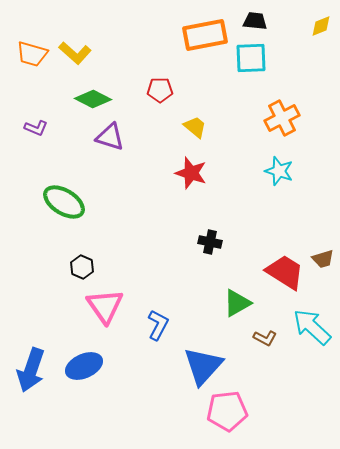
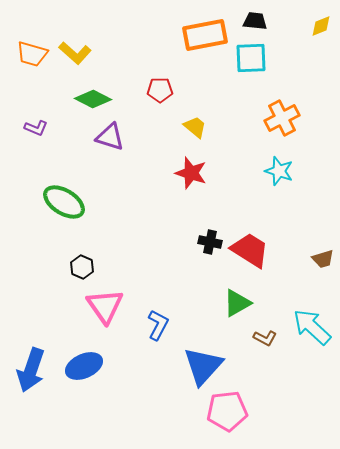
red trapezoid: moved 35 px left, 22 px up
